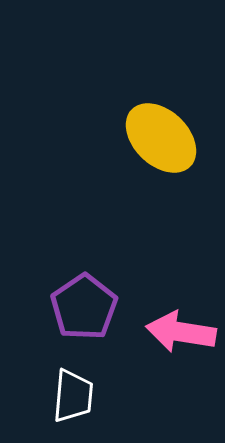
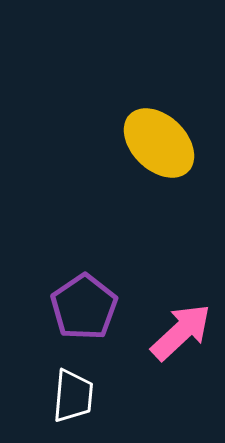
yellow ellipse: moved 2 px left, 5 px down
pink arrow: rotated 128 degrees clockwise
